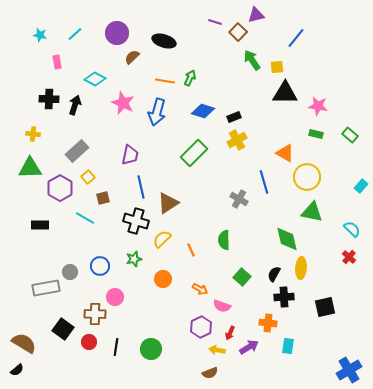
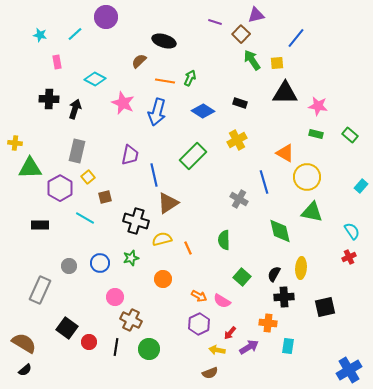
brown square at (238, 32): moved 3 px right, 2 px down
purple circle at (117, 33): moved 11 px left, 16 px up
brown semicircle at (132, 57): moved 7 px right, 4 px down
yellow square at (277, 67): moved 4 px up
black arrow at (75, 105): moved 4 px down
blue diamond at (203, 111): rotated 15 degrees clockwise
black rectangle at (234, 117): moved 6 px right, 14 px up; rotated 40 degrees clockwise
yellow cross at (33, 134): moved 18 px left, 9 px down
gray rectangle at (77, 151): rotated 35 degrees counterclockwise
green rectangle at (194, 153): moved 1 px left, 3 px down
blue line at (141, 187): moved 13 px right, 12 px up
brown square at (103, 198): moved 2 px right, 1 px up
cyan semicircle at (352, 229): moved 2 px down; rotated 12 degrees clockwise
yellow semicircle at (162, 239): rotated 30 degrees clockwise
green diamond at (287, 239): moved 7 px left, 8 px up
orange line at (191, 250): moved 3 px left, 2 px up
red cross at (349, 257): rotated 24 degrees clockwise
green star at (134, 259): moved 3 px left, 1 px up
blue circle at (100, 266): moved 3 px up
gray circle at (70, 272): moved 1 px left, 6 px up
gray rectangle at (46, 288): moved 6 px left, 2 px down; rotated 56 degrees counterclockwise
orange arrow at (200, 289): moved 1 px left, 7 px down
pink semicircle at (222, 306): moved 5 px up; rotated 12 degrees clockwise
brown cross at (95, 314): moved 36 px right, 6 px down; rotated 25 degrees clockwise
purple hexagon at (201, 327): moved 2 px left, 3 px up
black square at (63, 329): moved 4 px right, 1 px up
red arrow at (230, 333): rotated 16 degrees clockwise
green circle at (151, 349): moved 2 px left
black semicircle at (17, 370): moved 8 px right
